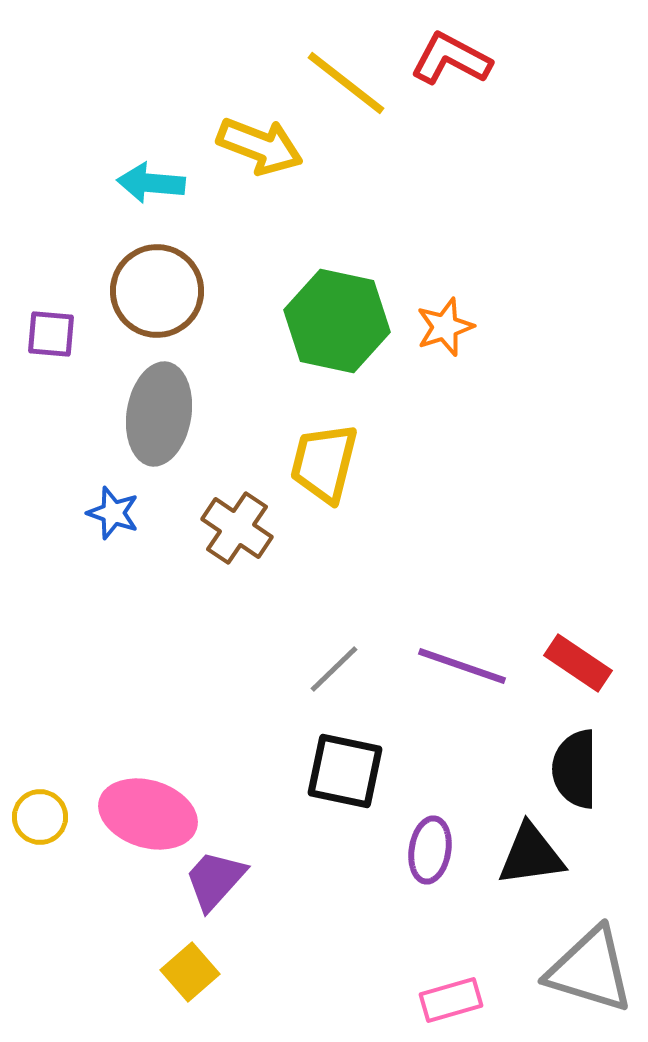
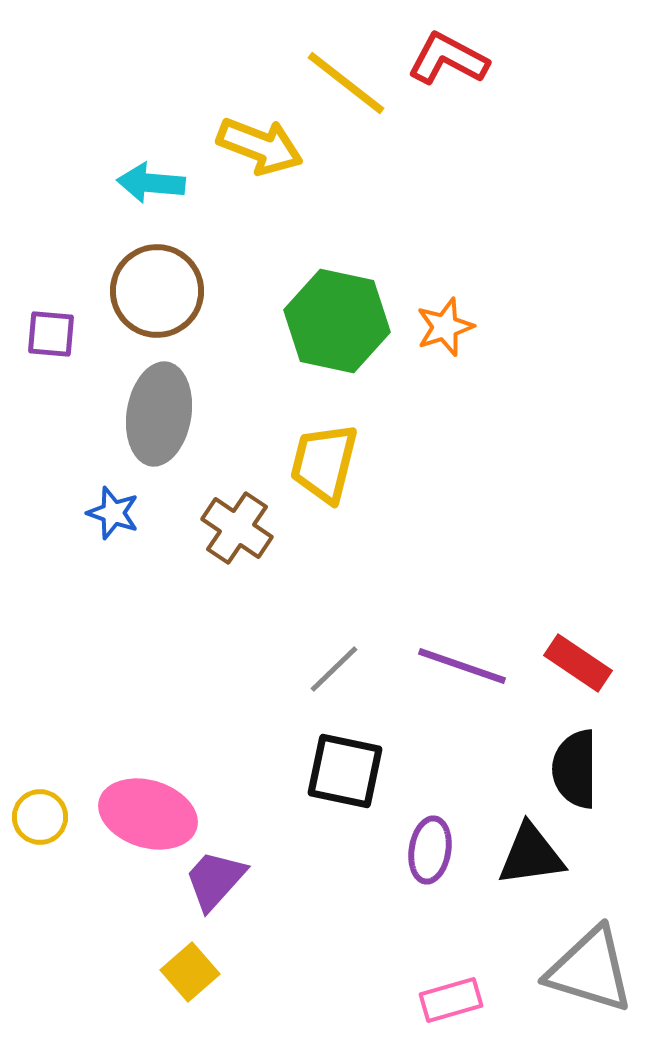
red L-shape: moved 3 px left
